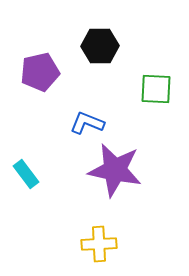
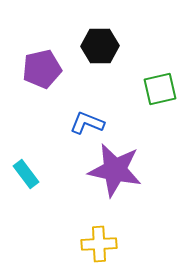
purple pentagon: moved 2 px right, 3 px up
green square: moved 4 px right; rotated 16 degrees counterclockwise
